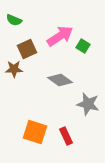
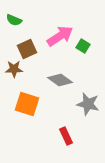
orange square: moved 8 px left, 28 px up
